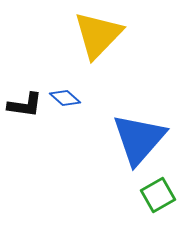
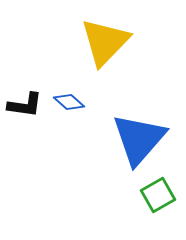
yellow triangle: moved 7 px right, 7 px down
blue diamond: moved 4 px right, 4 px down
